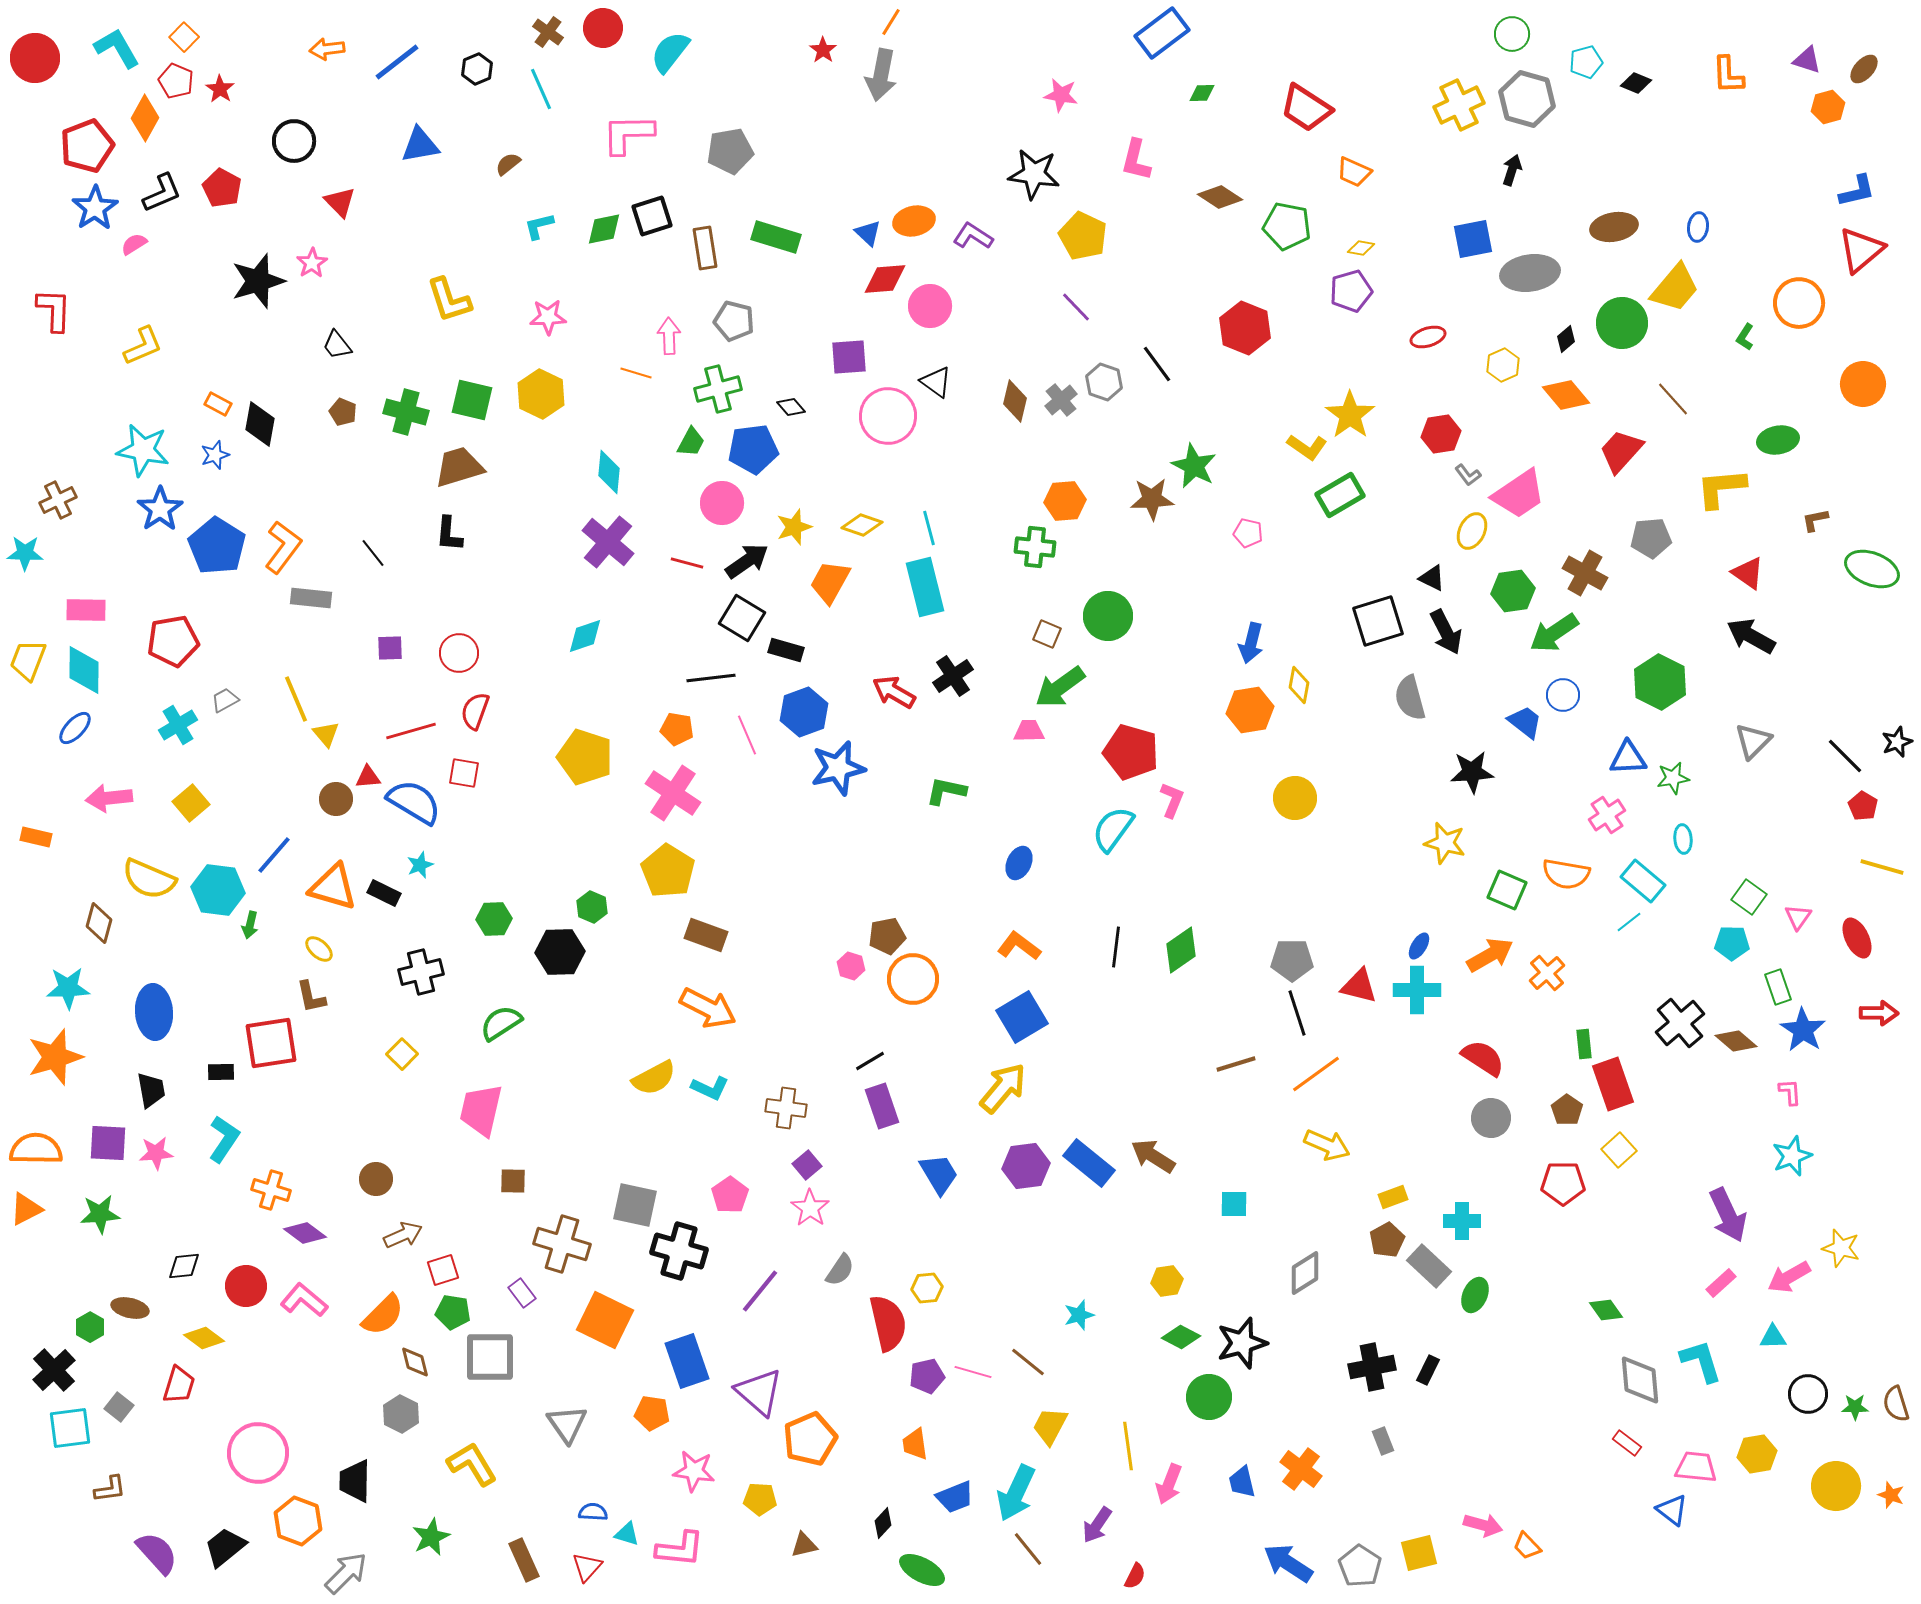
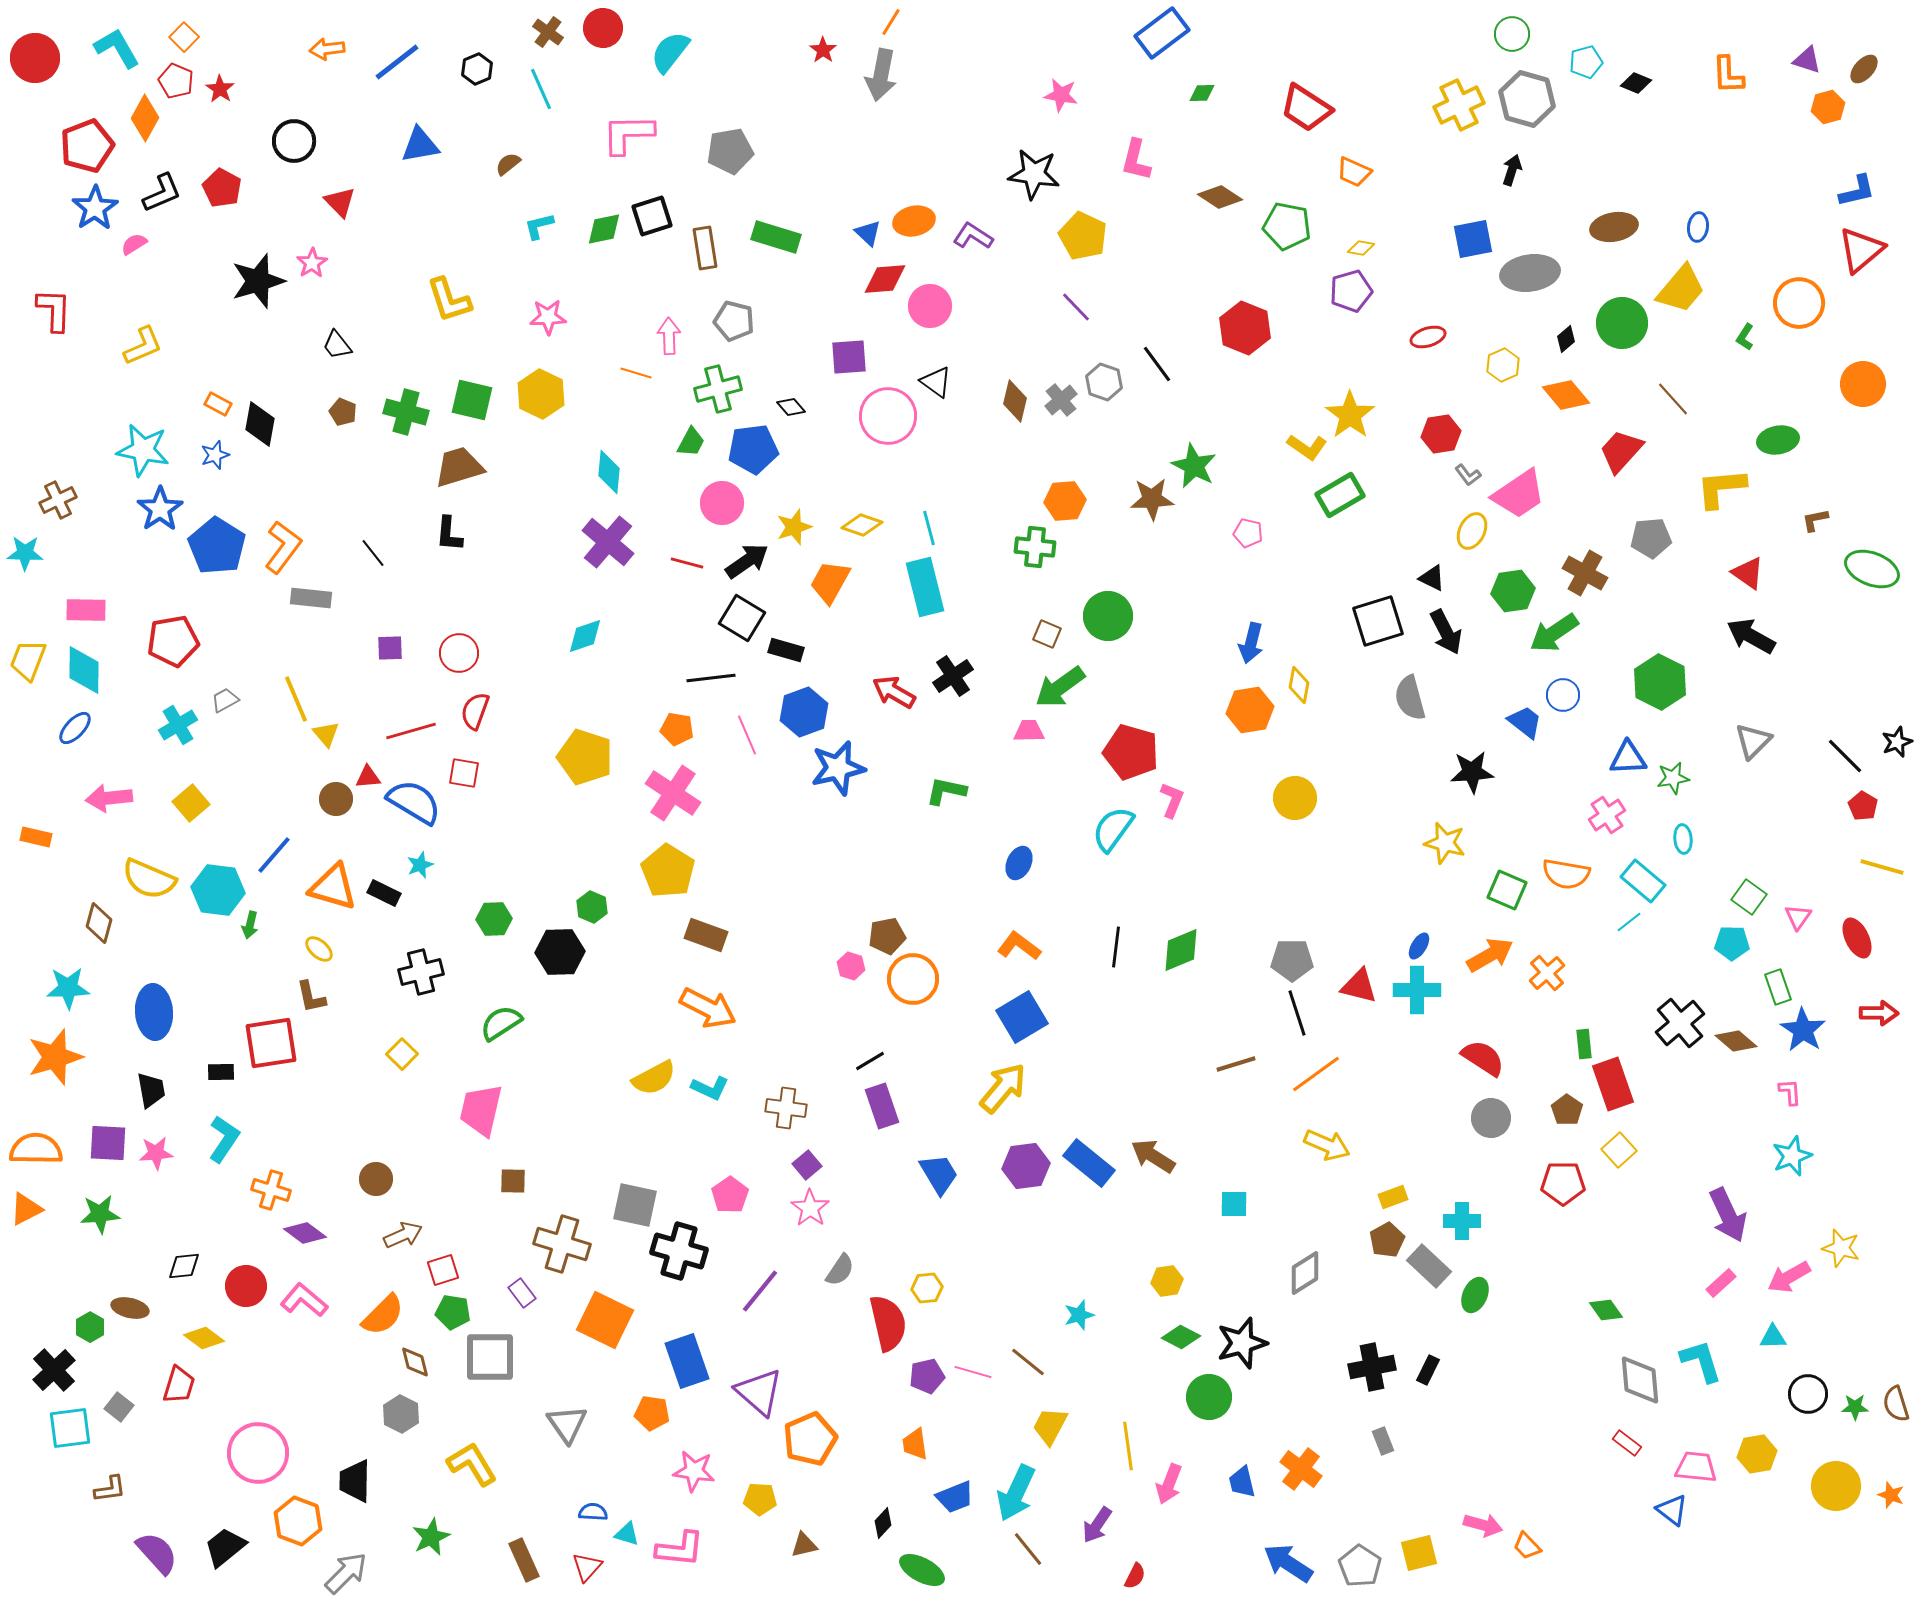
yellow trapezoid at (1675, 288): moved 6 px right, 1 px down
green diamond at (1181, 950): rotated 12 degrees clockwise
